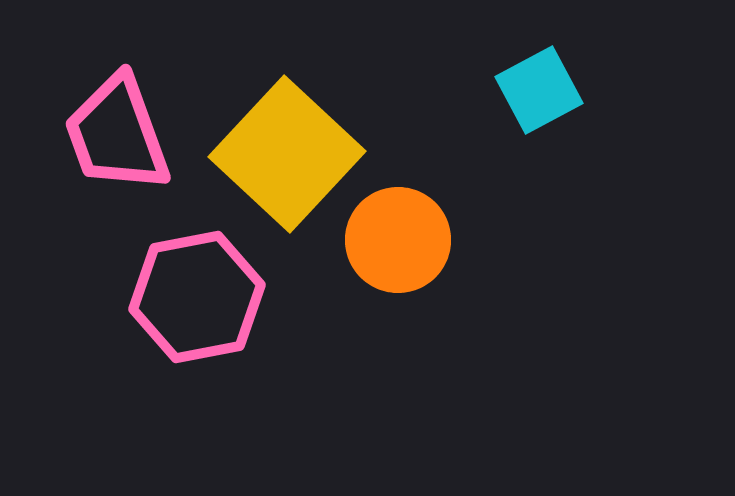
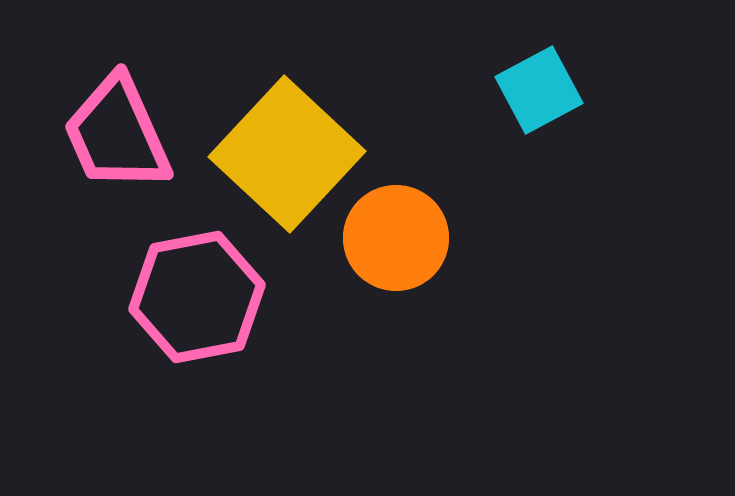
pink trapezoid: rotated 4 degrees counterclockwise
orange circle: moved 2 px left, 2 px up
